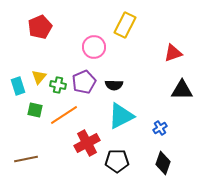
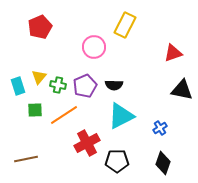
purple pentagon: moved 1 px right, 4 px down
black triangle: rotated 10 degrees clockwise
green square: rotated 14 degrees counterclockwise
